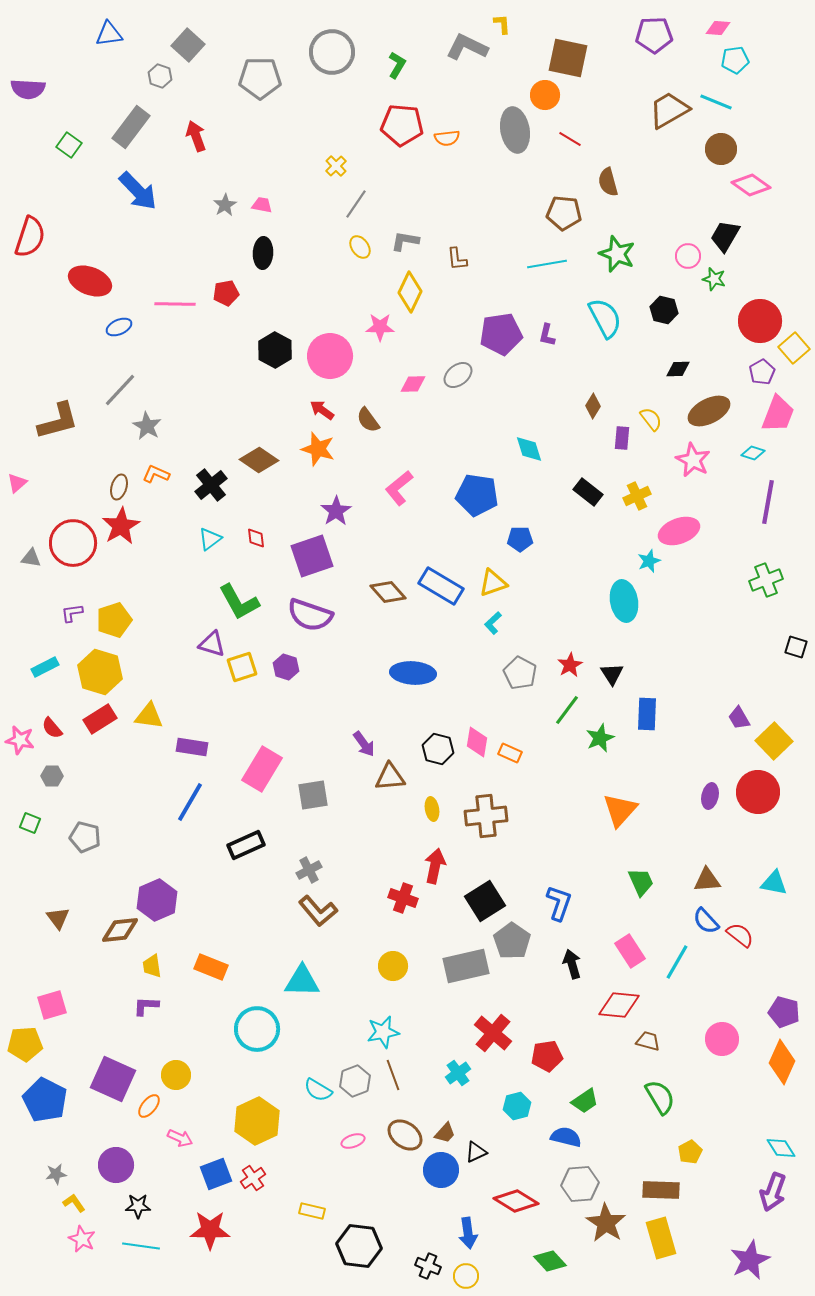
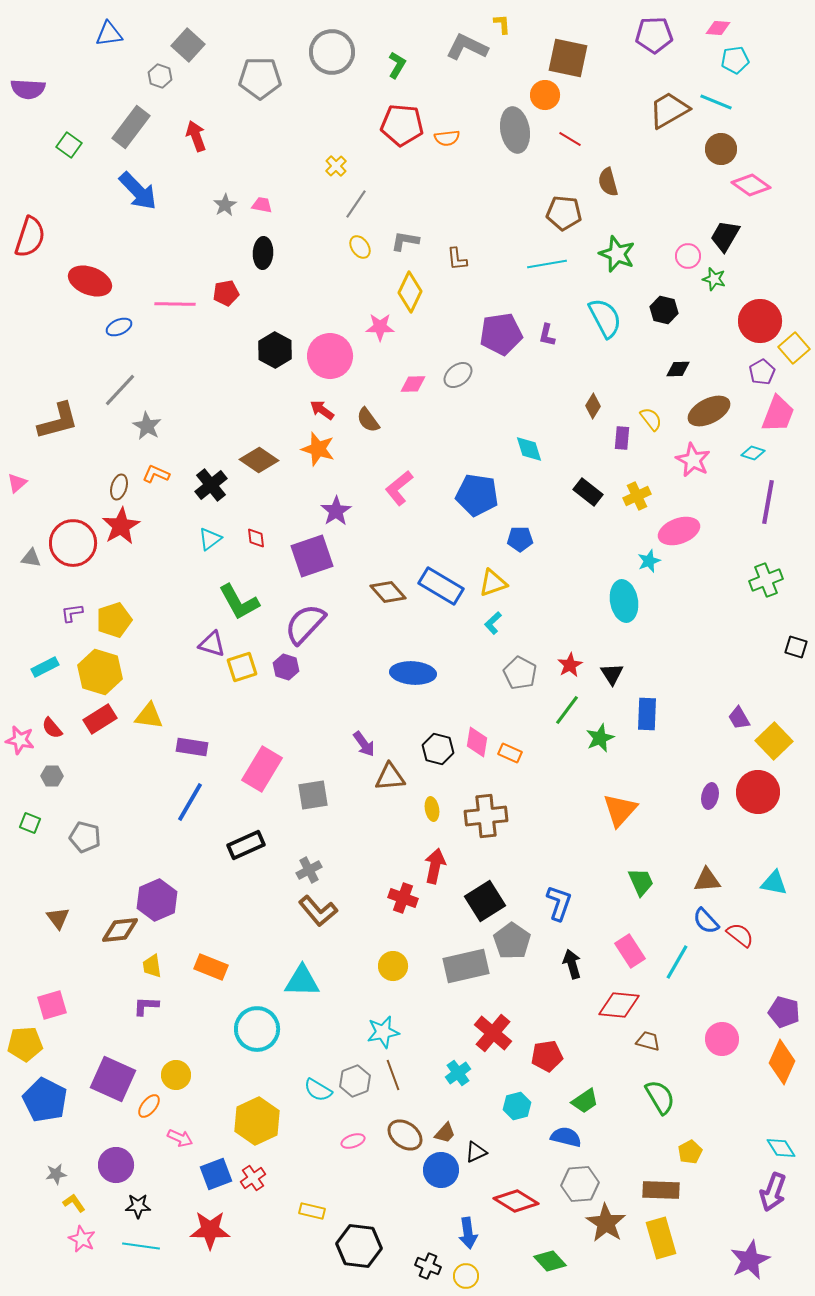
purple semicircle at (310, 615): moved 5 px left, 9 px down; rotated 114 degrees clockwise
